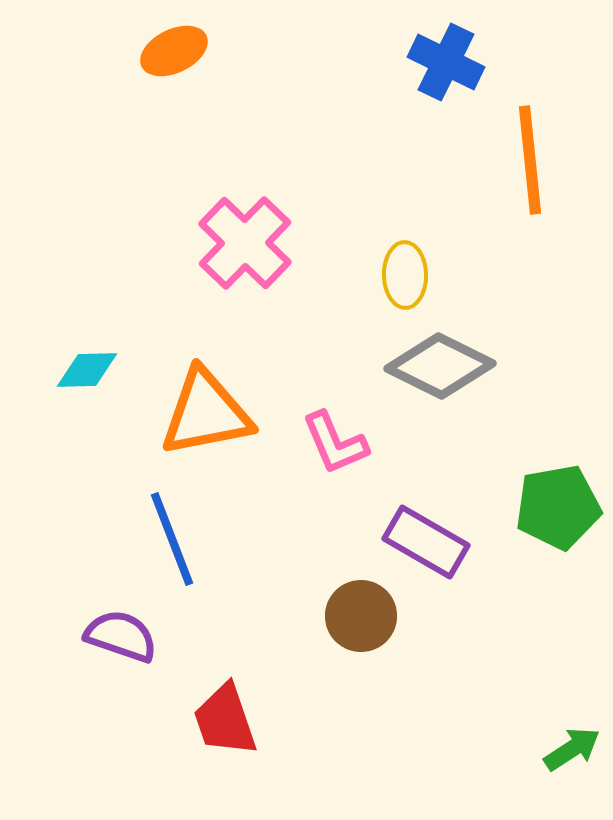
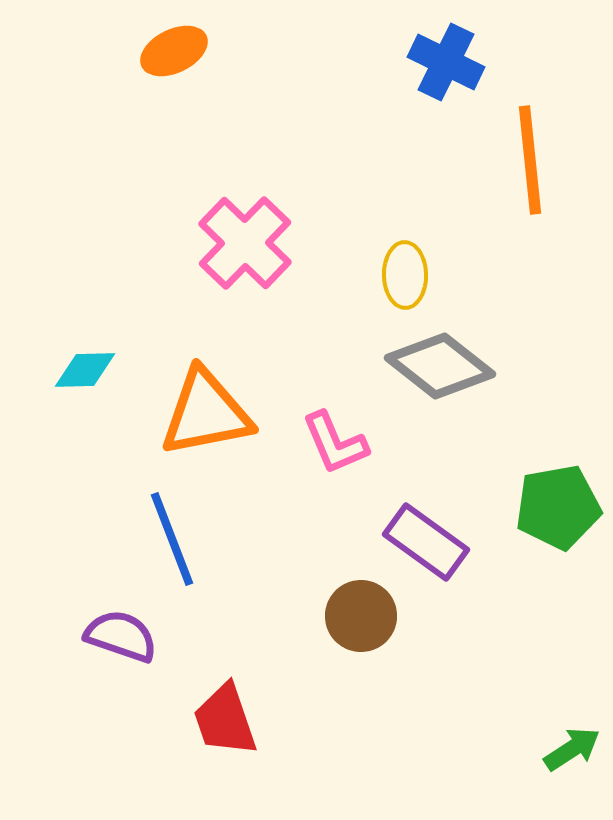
gray diamond: rotated 12 degrees clockwise
cyan diamond: moved 2 px left
purple rectangle: rotated 6 degrees clockwise
